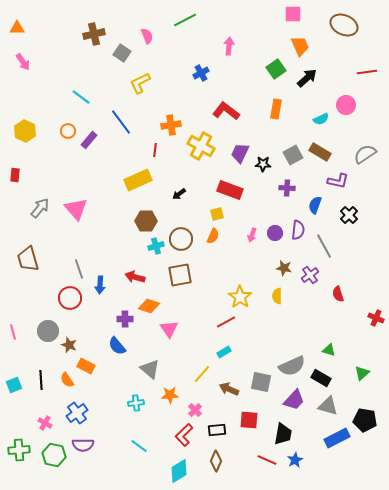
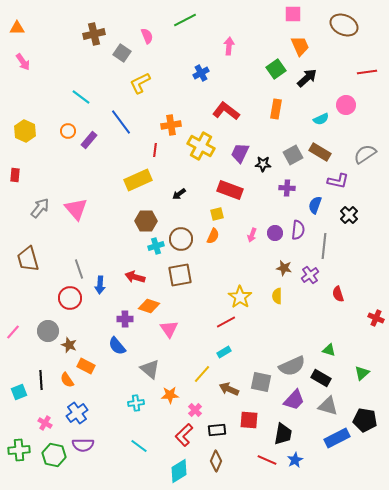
gray line at (324, 246): rotated 35 degrees clockwise
pink line at (13, 332): rotated 56 degrees clockwise
cyan square at (14, 385): moved 5 px right, 7 px down
